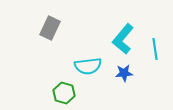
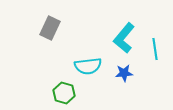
cyan L-shape: moved 1 px right, 1 px up
